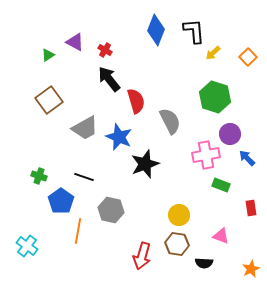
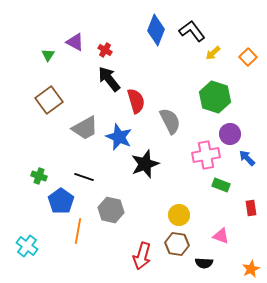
black L-shape: moved 2 px left; rotated 32 degrees counterclockwise
green triangle: rotated 24 degrees counterclockwise
